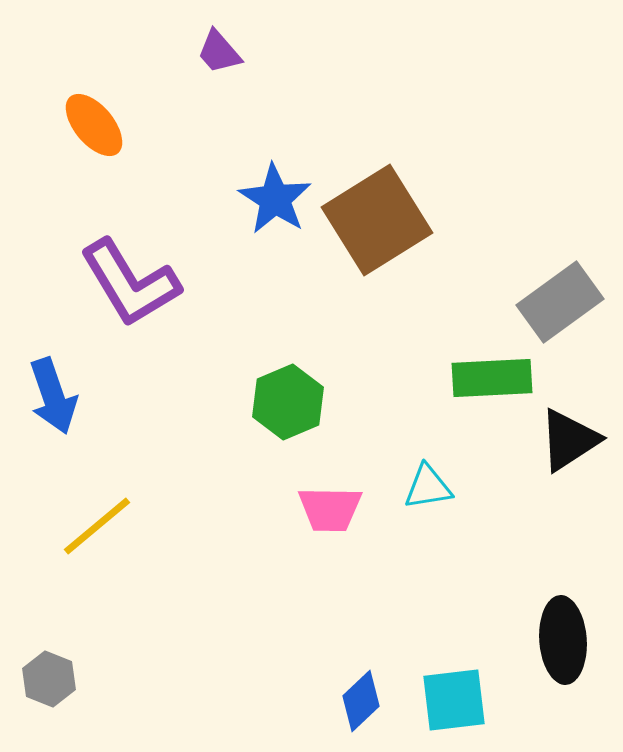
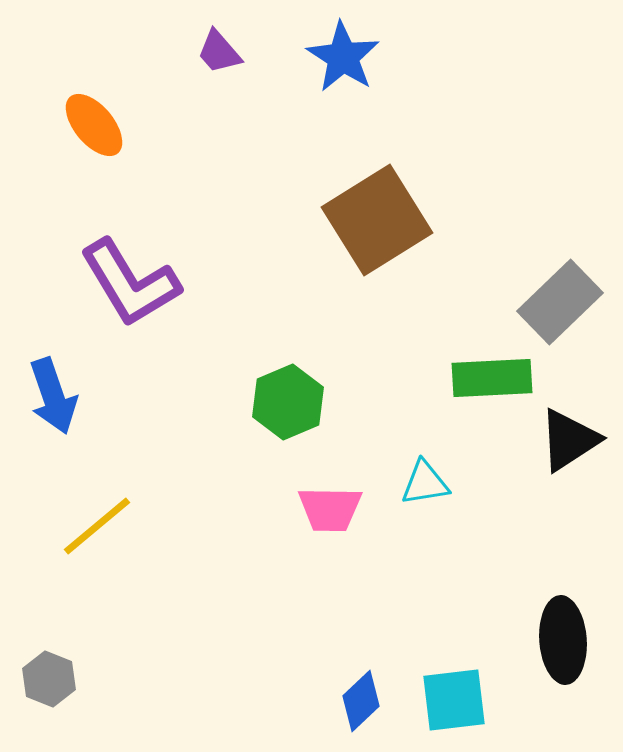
blue star: moved 68 px right, 142 px up
gray rectangle: rotated 8 degrees counterclockwise
cyan triangle: moved 3 px left, 4 px up
